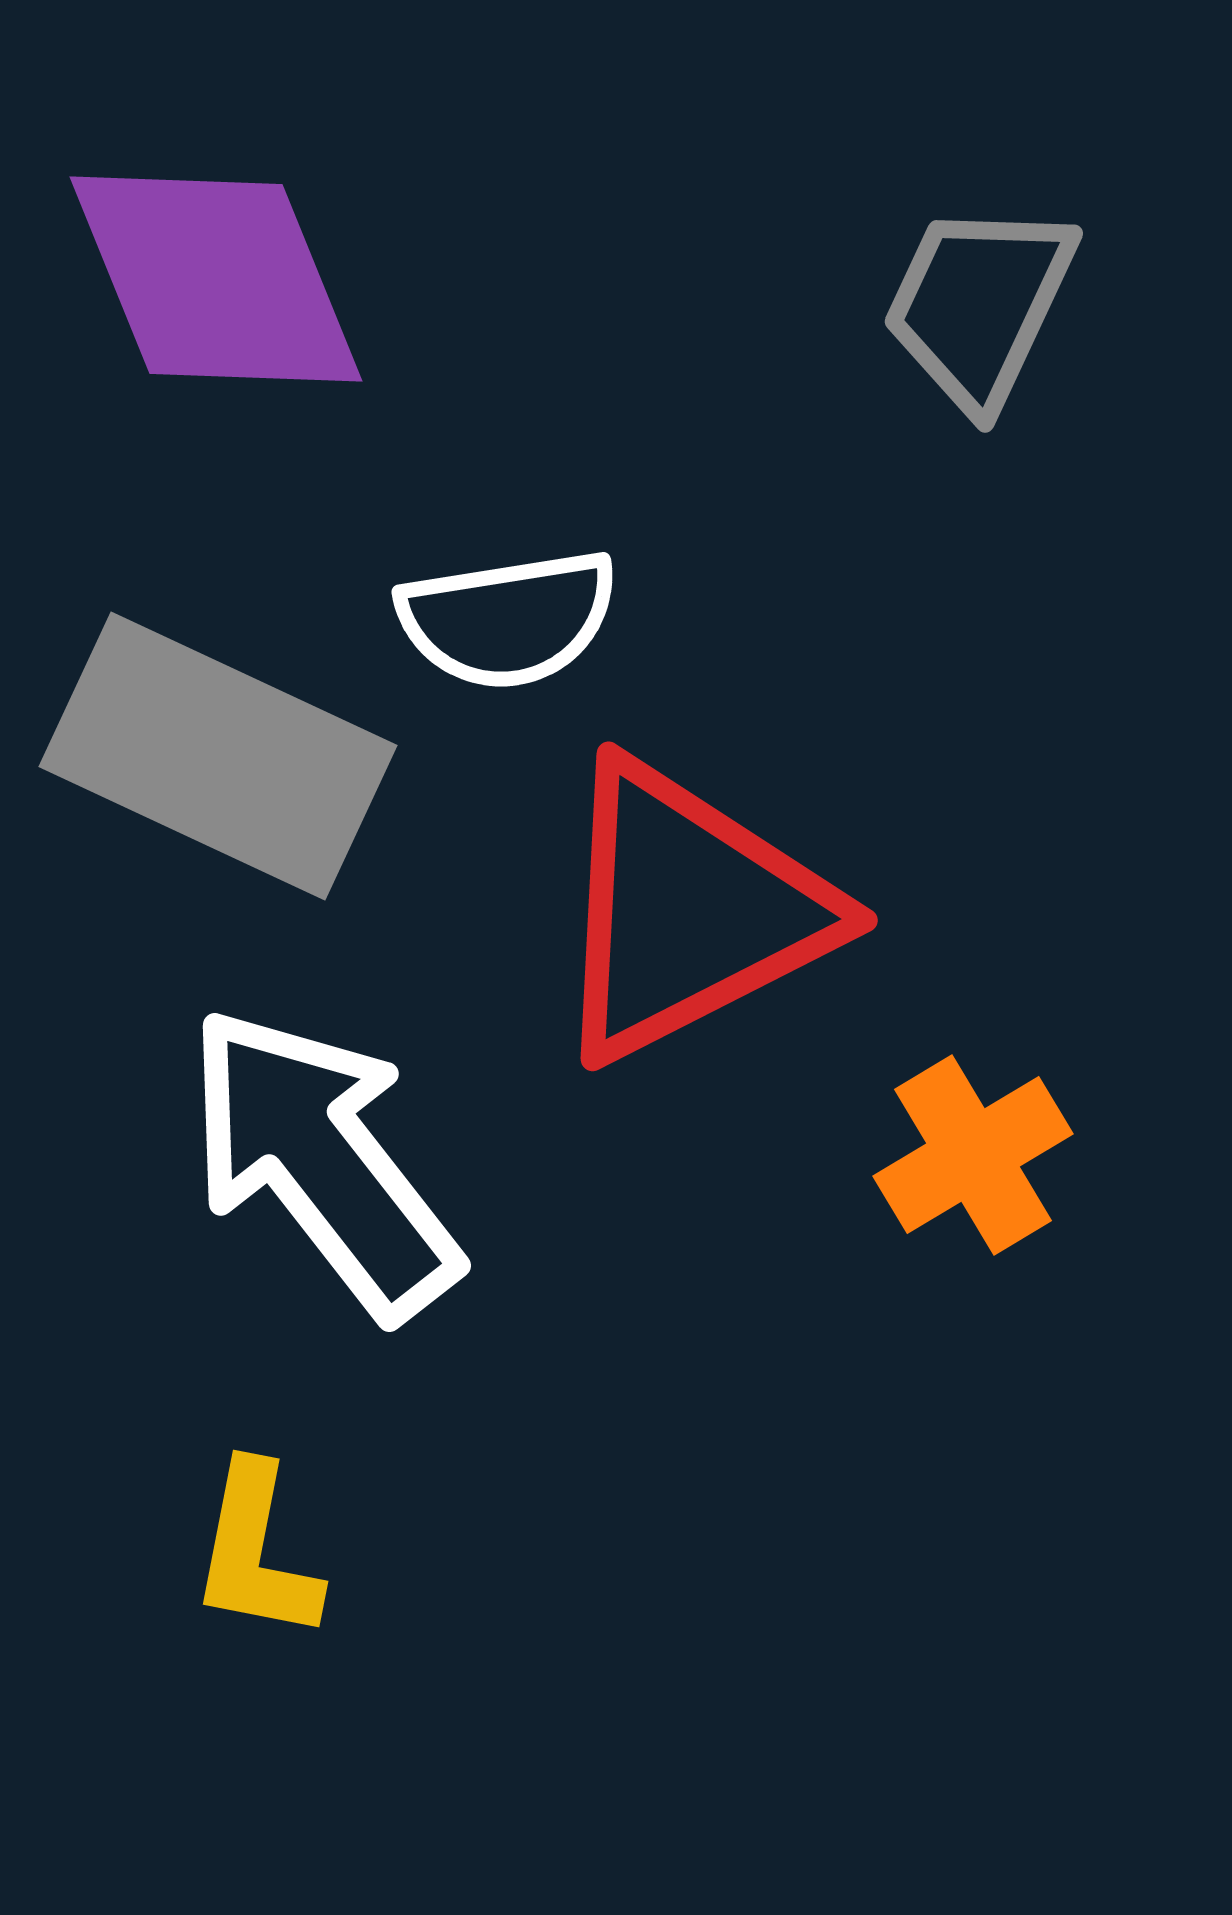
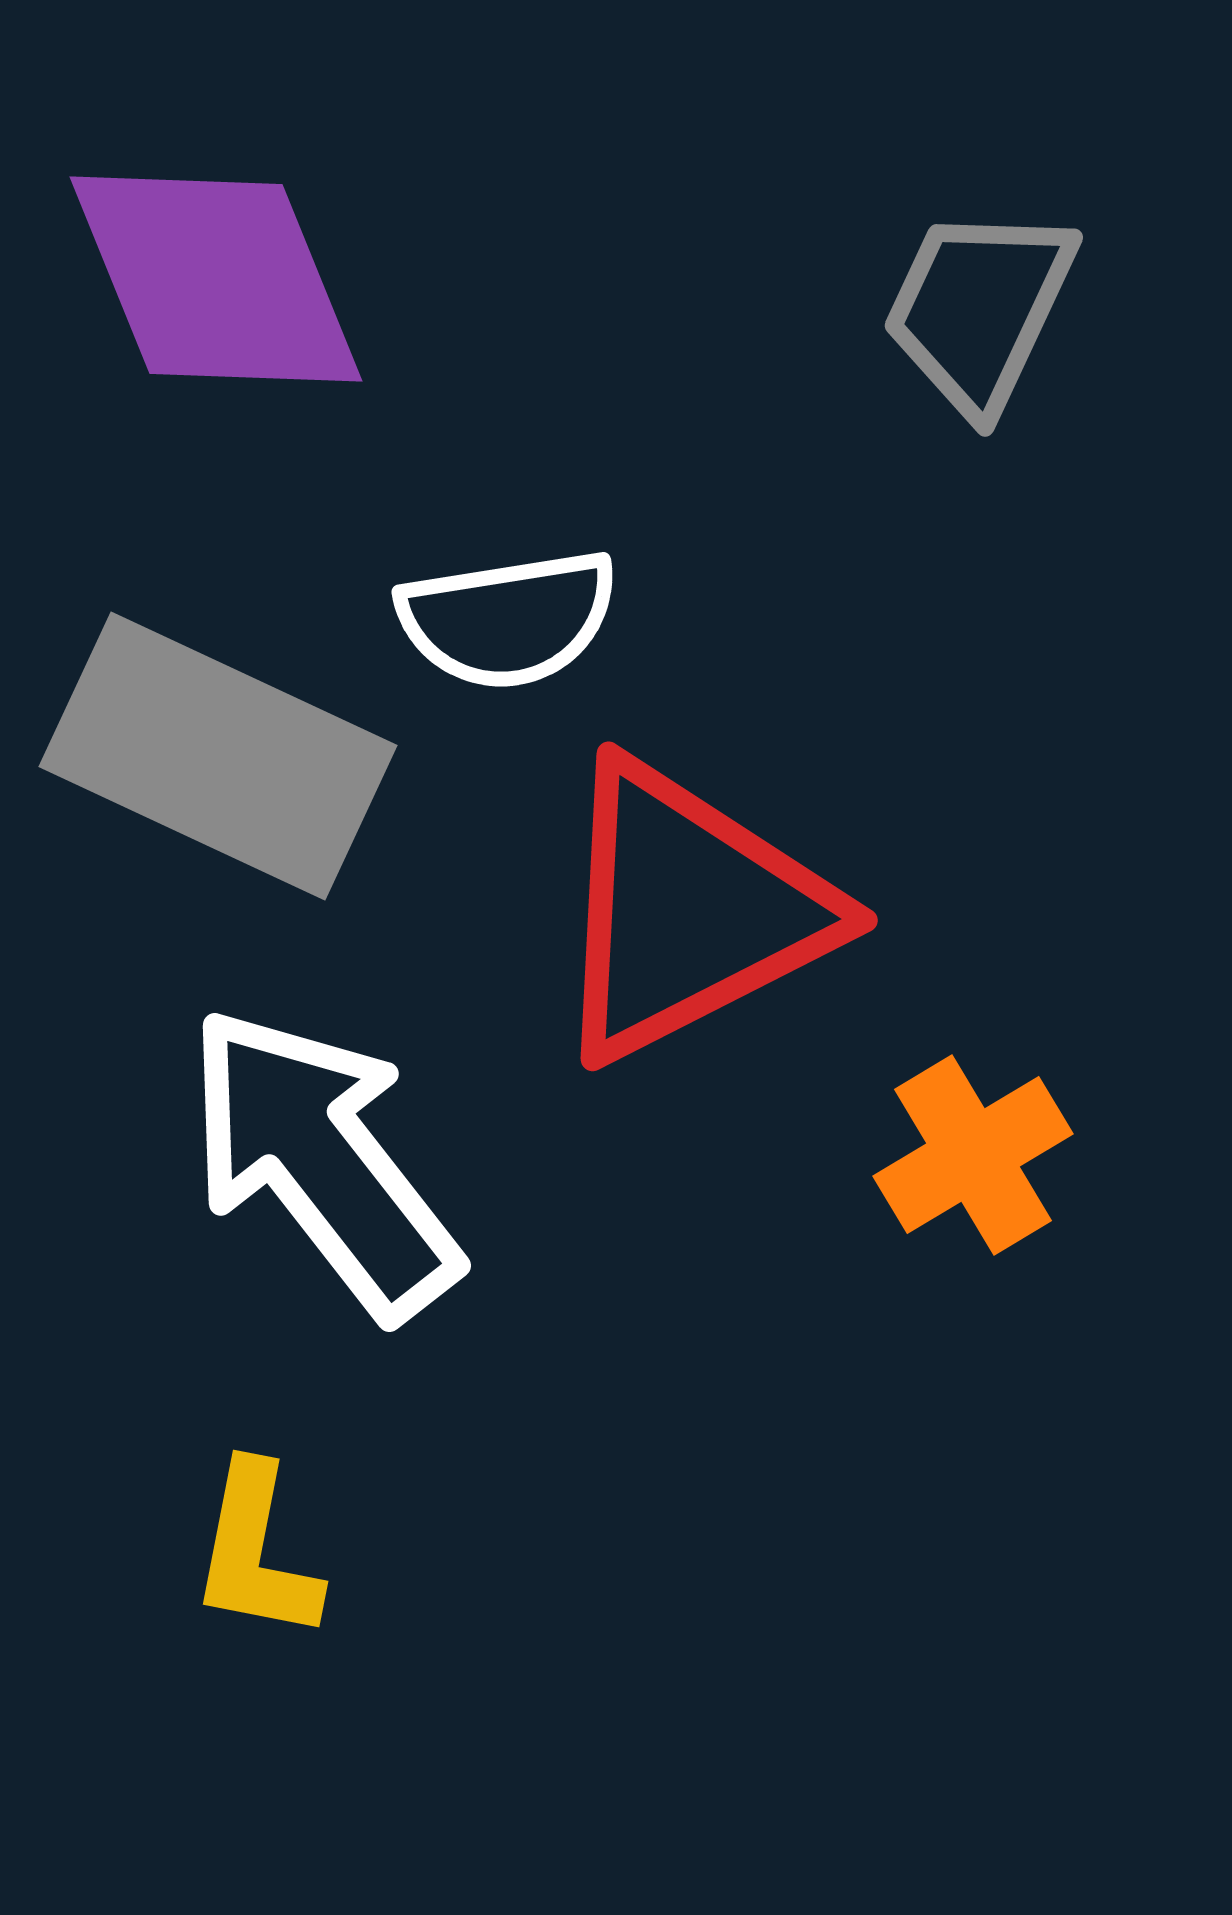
gray trapezoid: moved 4 px down
